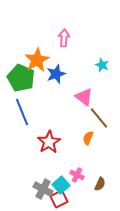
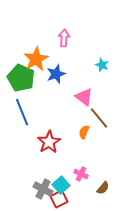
orange star: moved 1 px left, 1 px up
orange semicircle: moved 4 px left, 6 px up
pink cross: moved 4 px right, 1 px up
brown semicircle: moved 3 px right, 4 px down; rotated 16 degrees clockwise
